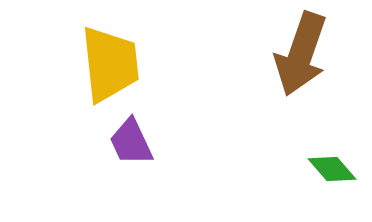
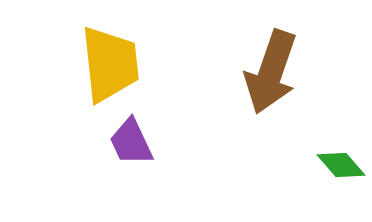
brown arrow: moved 30 px left, 18 px down
green diamond: moved 9 px right, 4 px up
